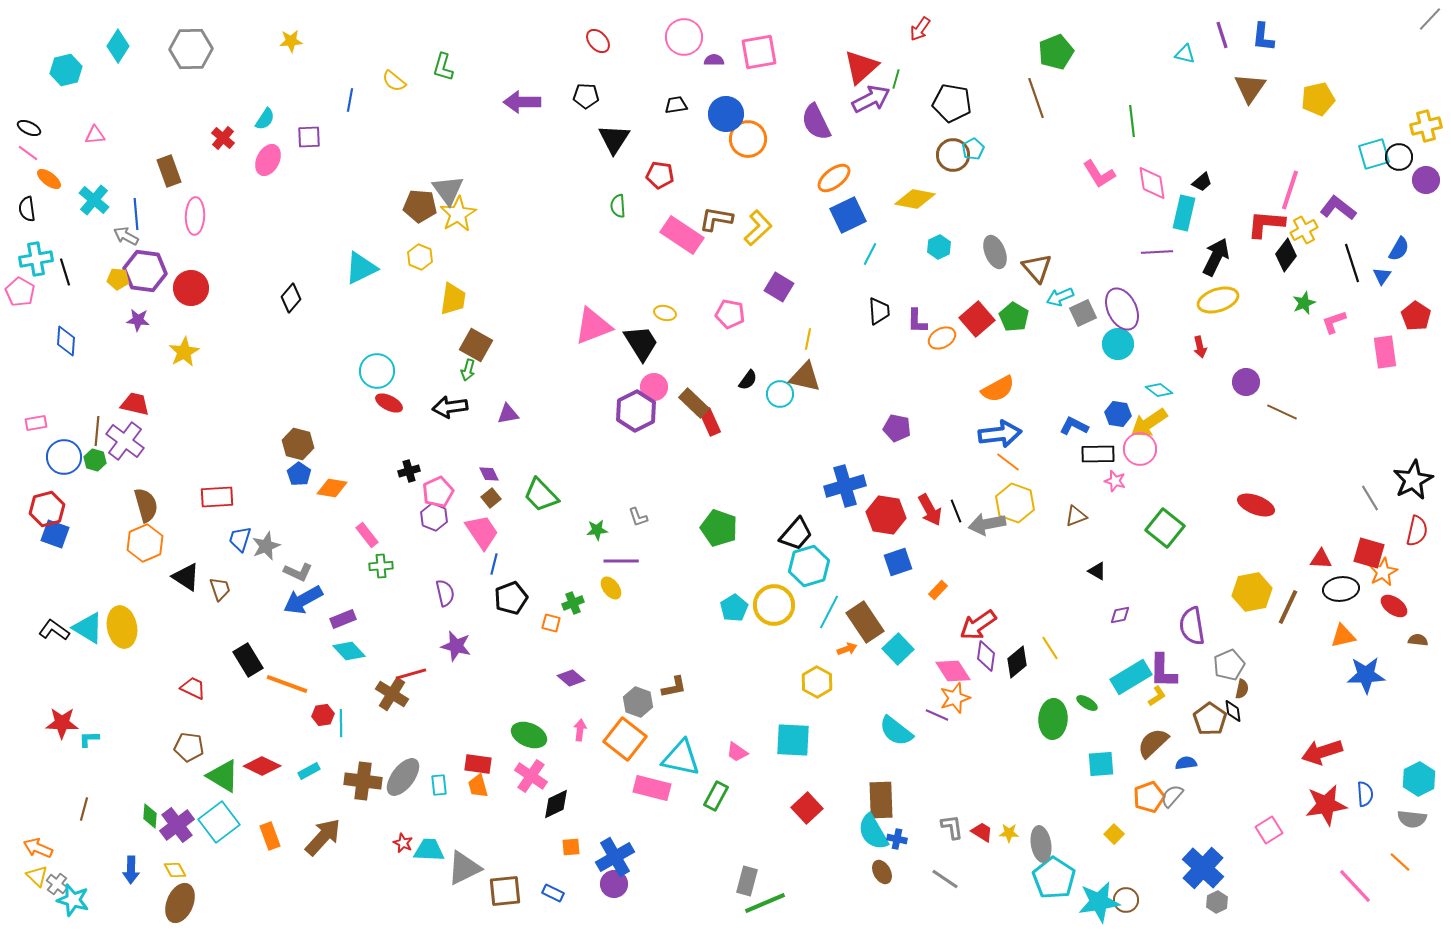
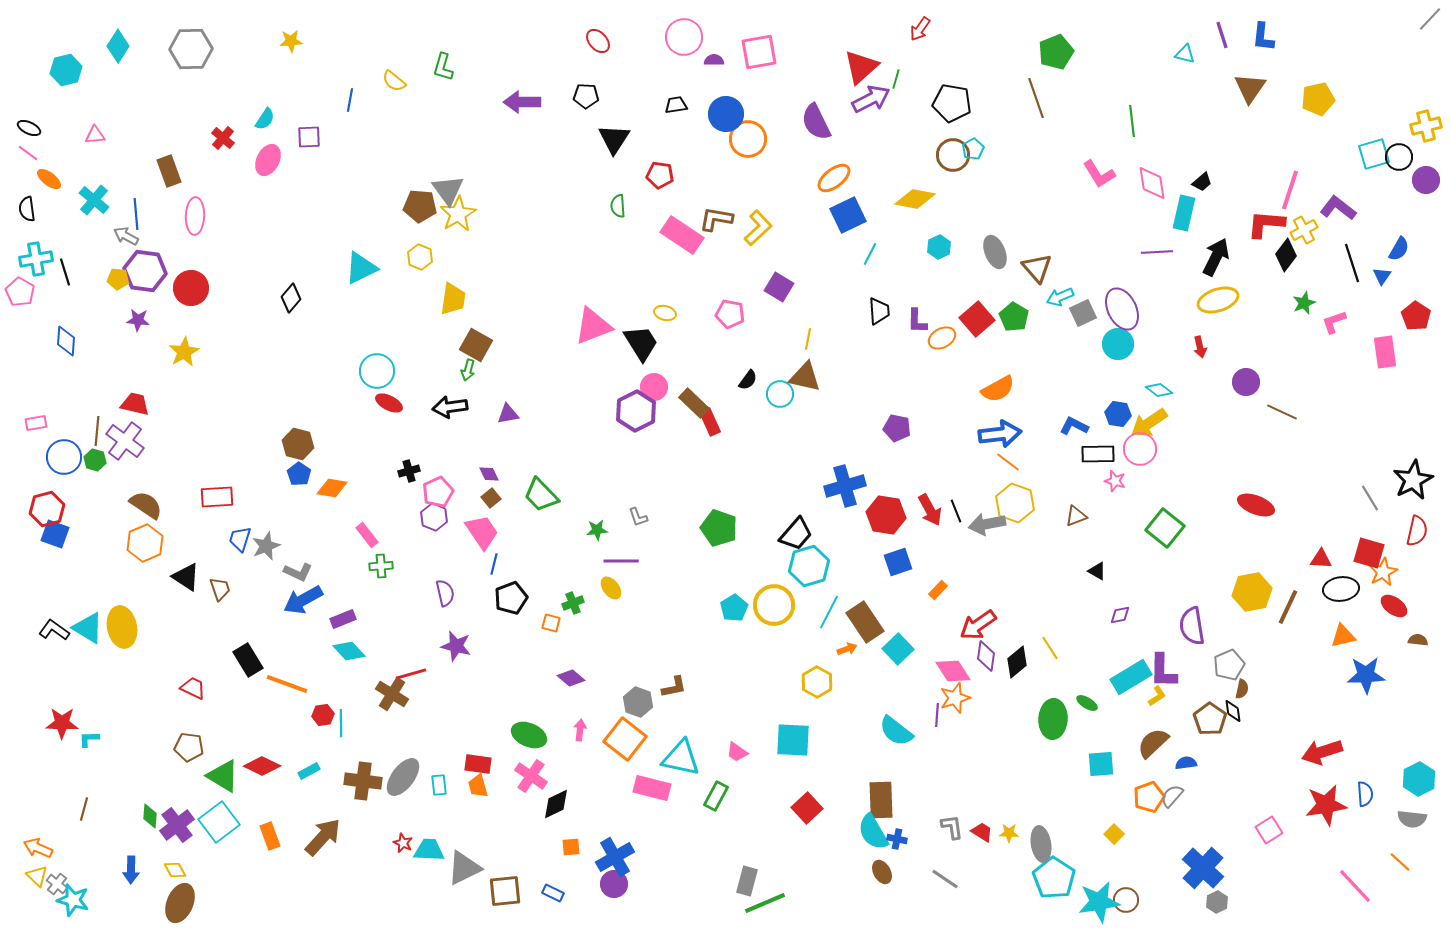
brown semicircle at (146, 505): rotated 40 degrees counterclockwise
purple line at (937, 715): rotated 70 degrees clockwise
